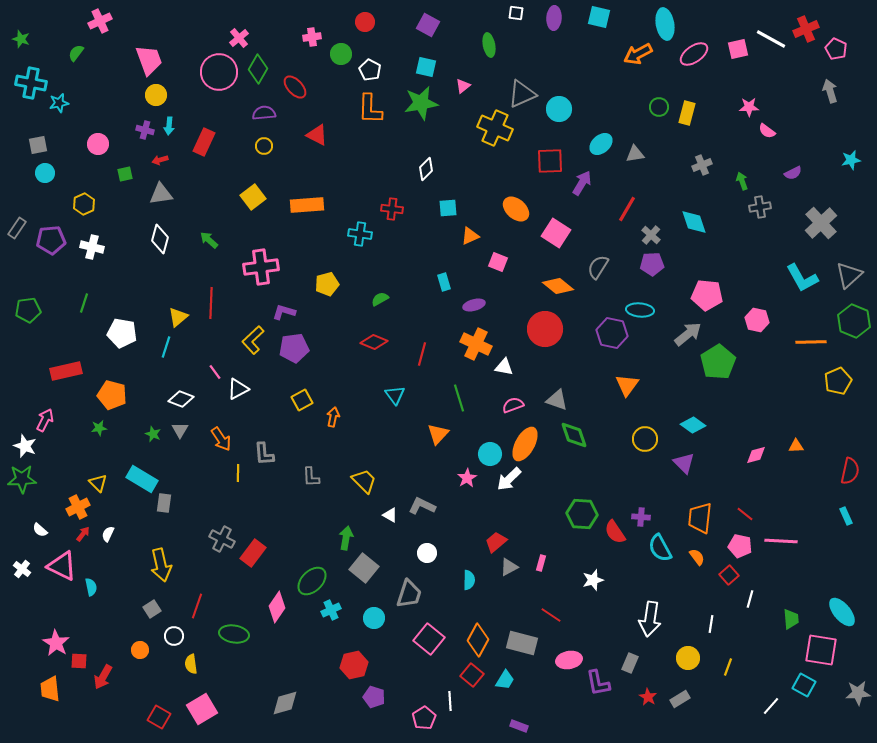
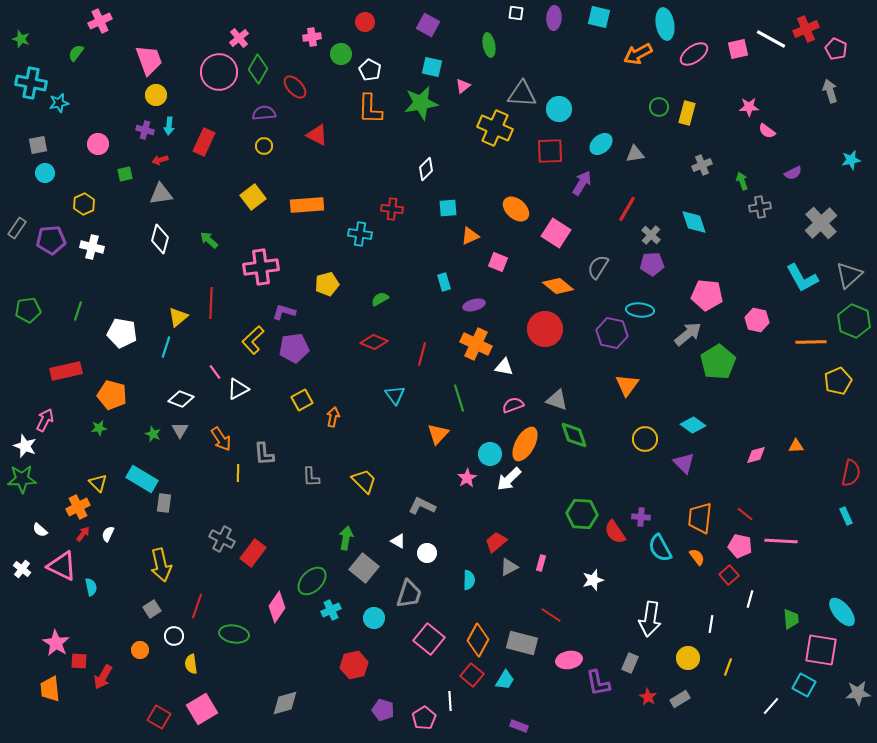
cyan square at (426, 67): moved 6 px right
gray triangle at (522, 94): rotated 28 degrees clockwise
red square at (550, 161): moved 10 px up
green line at (84, 303): moved 6 px left, 8 px down
red semicircle at (850, 471): moved 1 px right, 2 px down
white triangle at (390, 515): moved 8 px right, 26 px down
purple pentagon at (374, 697): moved 9 px right, 13 px down
